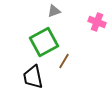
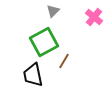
gray triangle: moved 1 px left; rotated 24 degrees counterclockwise
pink cross: moved 3 px left, 5 px up; rotated 18 degrees clockwise
black trapezoid: moved 2 px up
